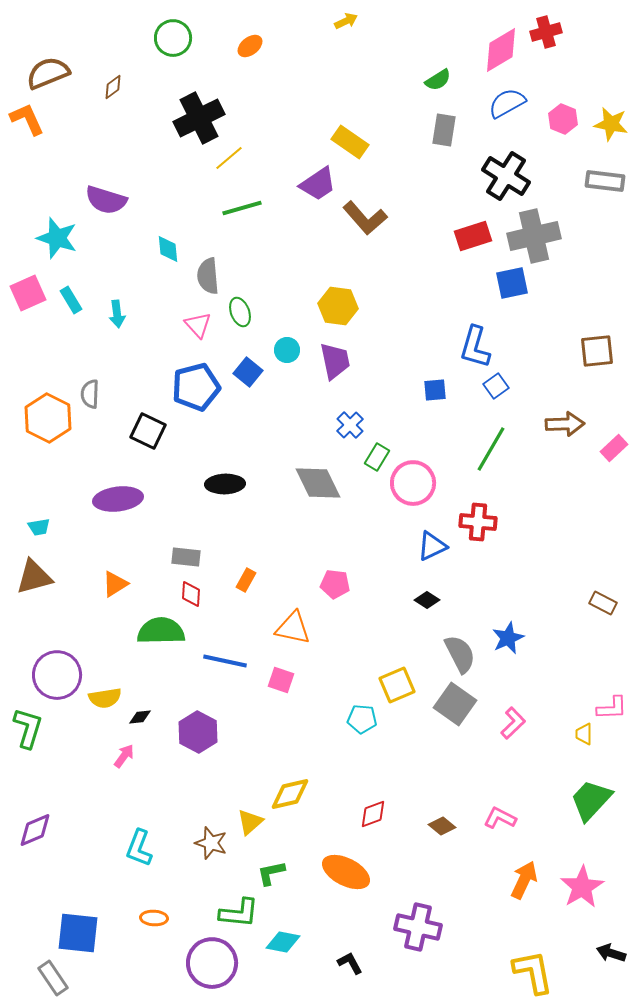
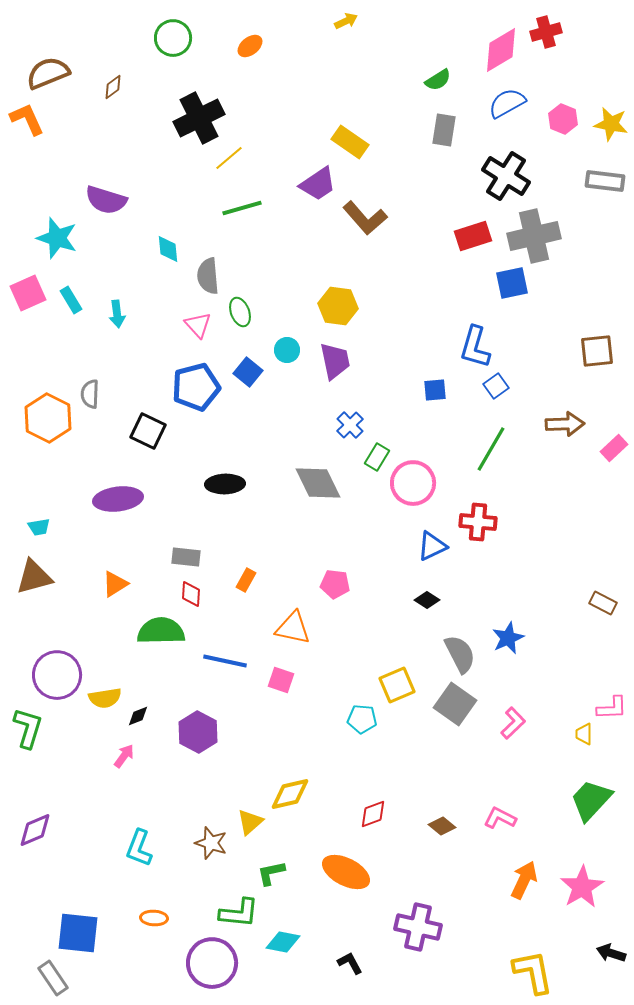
black diamond at (140, 717): moved 2 px left, 1 px up; rotated 15 degrees counterclockwise
